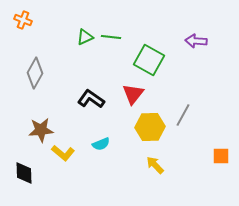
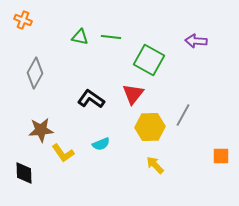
green triangle: moved 5 px left; rotated 36 degrees clockwise
yellow L-shape: rotated 15 degrees clockwise
